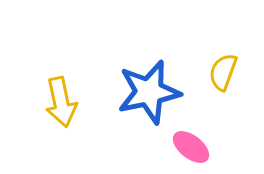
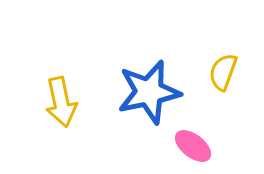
pink ellipse: moved 2 px right, 1 px up
